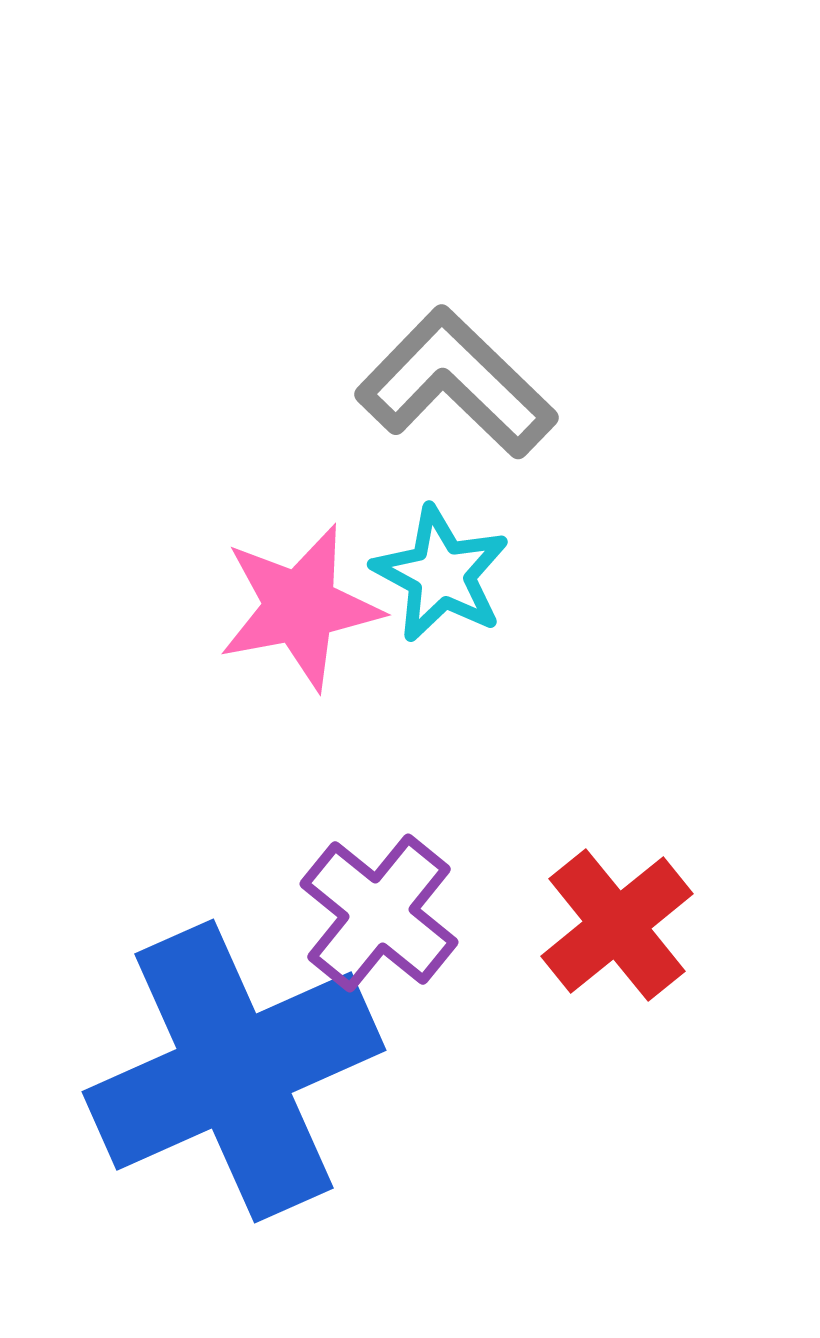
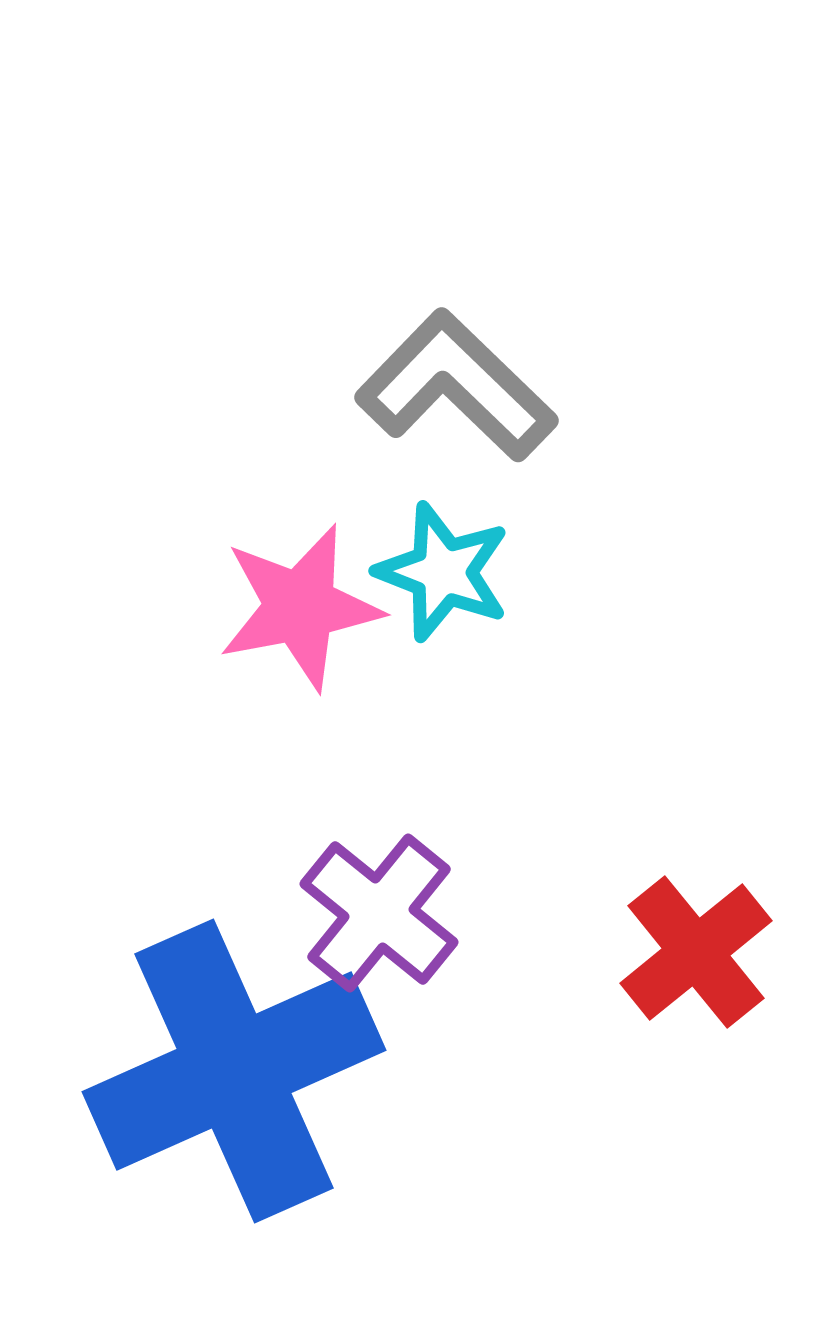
gray L-shape: moved 3 px down
cyan star: moved 2 px right, 2 px up; rotated 7 degrees counterclockwise
red cross: moved 79 px right, 27 px down
